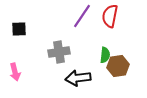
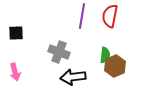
purple line: rotated 25 degrees counterclockwise
black square: moved 3 px left, 4 px down
gray cross: rotated 30 degrees clockwise
brown hexagon: moved 3 px left; rotated 15 degrees counterclockwise
black arrow: moved 5 px left, 1 px up
